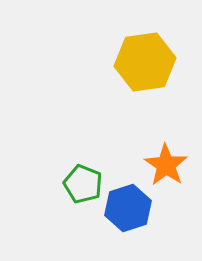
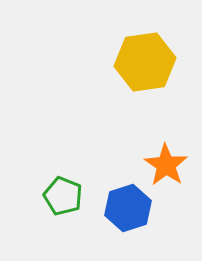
green pentagon: moved 20 px left, 12 px down
